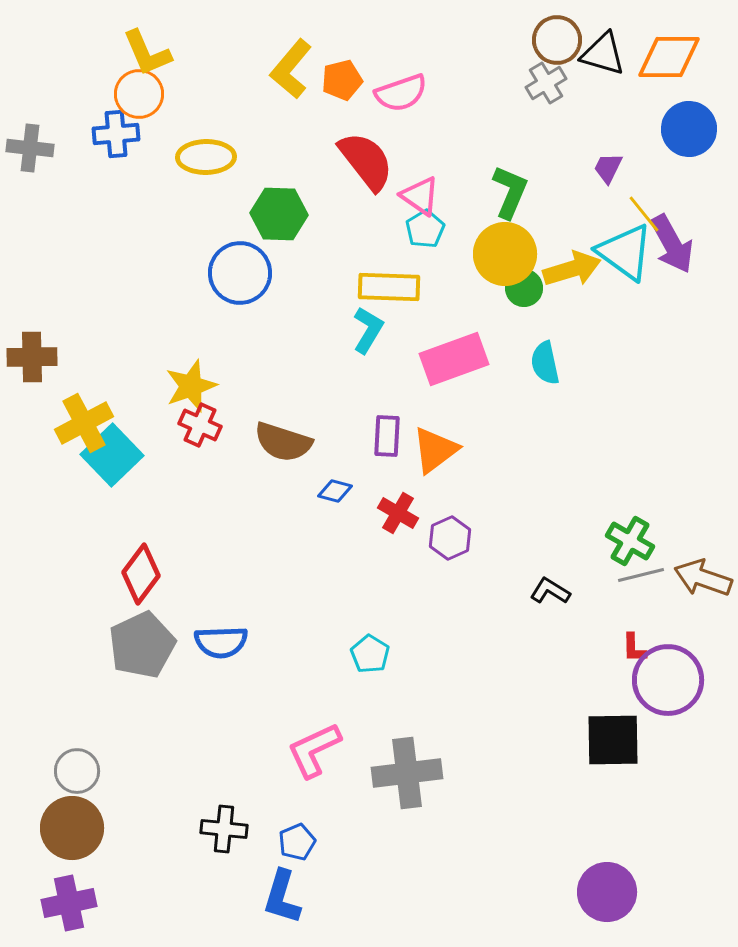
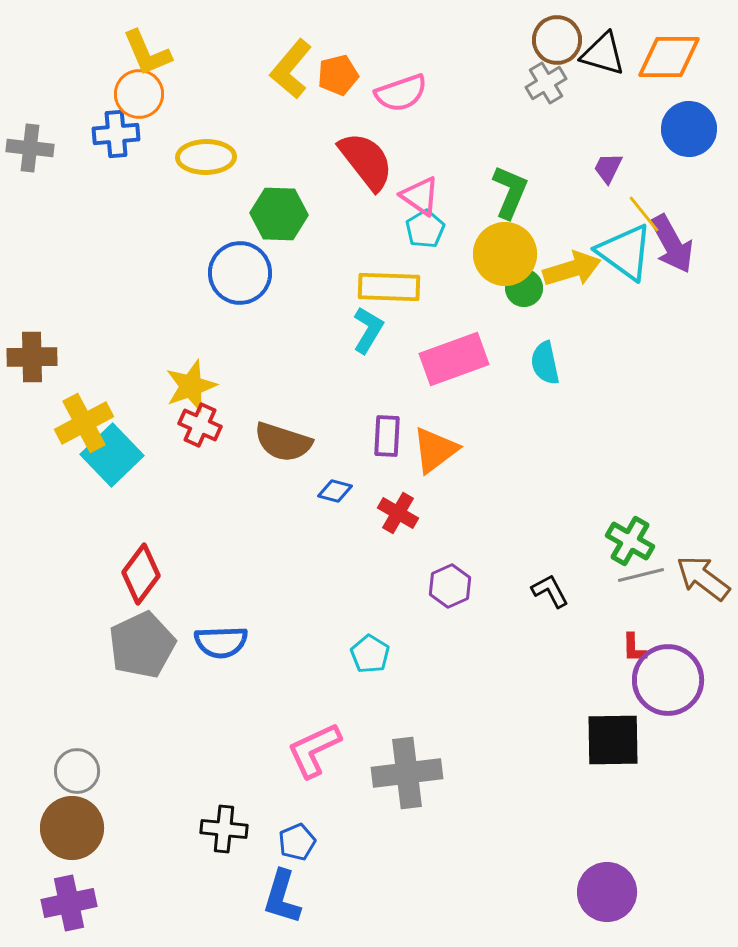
orange pentagon at (342, 80): moved 4 px left, 5 px up
purple hexagon at (450, 538): moved 48 px down
brown arrow at (703, 578): rotated 18 degrees clockwise
black L-shape at (550, 591): rotated 30 degrees clockwise
